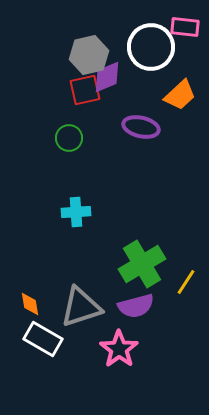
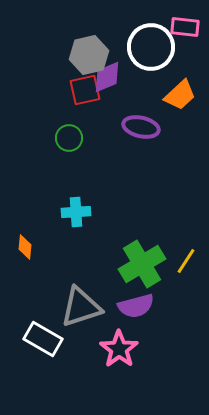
yellow line: moved 21 px up
orange diamond: moved 5 px left, 57 px up; rotated 15 degrees clockwise
